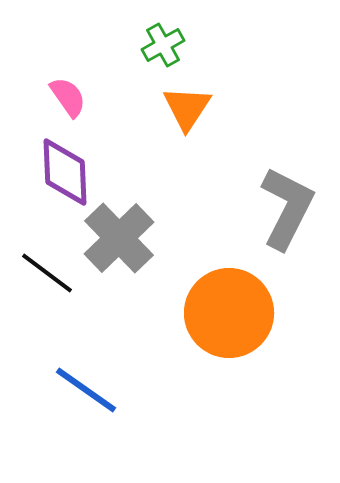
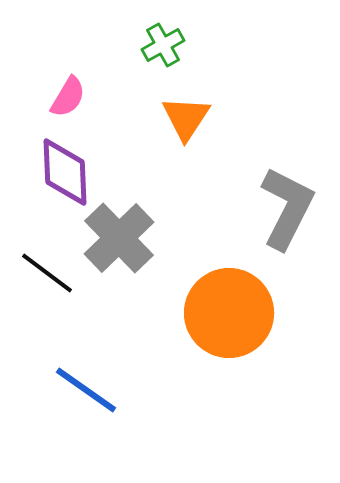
pink semicircle: rotated 66 degrees clockwise
orange triangle: moved 1 px left, 10 px down
